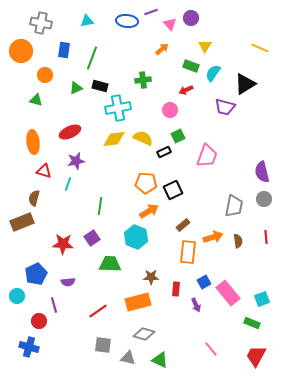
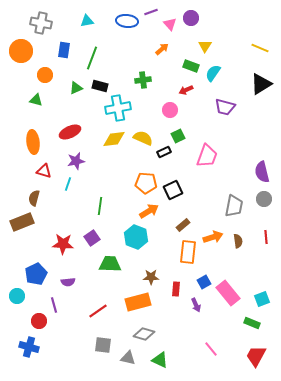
black triangle at (245, 84): moved 16 px right
